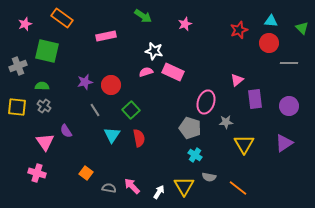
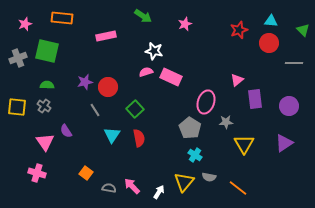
orange rectangle at (62, 18): rotated 30 degrees counterclockwise
green triangle at (302, 28): moved 1 px right, 2 px down
gray line at (289, 63): moved 5 px right
gray cross at (18, 66): moved 8 px up
pink rectangle at (173, 72): moved 2 px left, 5 px down
red circle at (111, 85): moved 3 px left, 2 px down
green semicircle at (42, 86): moved 5 px right, 1 px up
green square at (131, 110): moved 4 px right, 1 px up
gray pentagon at (190, 128): rotated 15 degrees clockwise
yellow triangle at (184, 186): moved 4 px up; rotated 10 degrees clockwise
